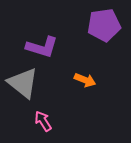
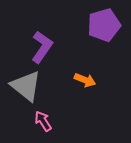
purple pentagon: rotated 8 degrees counterclockwise
purple L-shape: rotated 72 degrees counterclockwise
gray triangle: moved 3 px right, 3 px down
